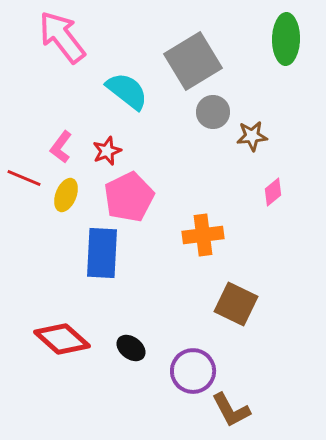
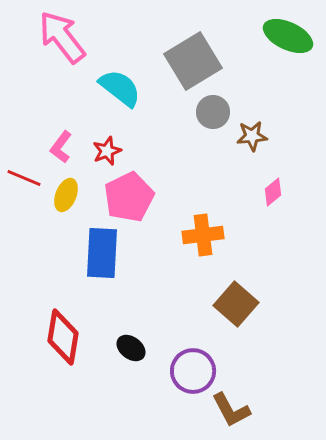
green ellipse: moved 2 px right, 3 px up; rotated 66 degrees counterclockwise
cyan semicircle: moved 7 px left, 3 px up
brown square: rotated 15 degrees clockwise
red diamond: moved 1 px right, 2 px up; rotated 58 degrees clockwise
